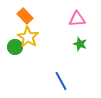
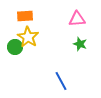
orange rectangle: rotated 49 degrees counterclockwise
